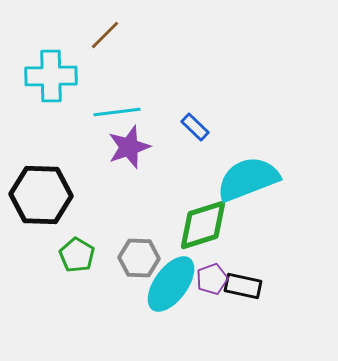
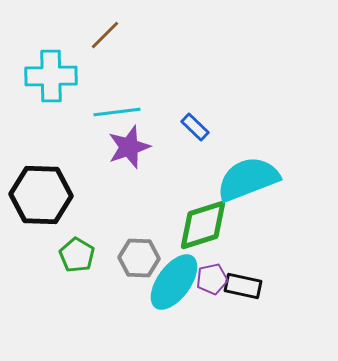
purple pentagon: rotated 8 degrees clockwise
cyan ellipse: moved 3 px right, 2 px up
